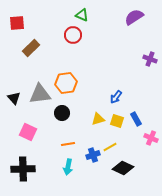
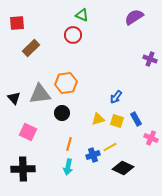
orange line: moved 1 px right; rotated 64 degrees counterclockwise
